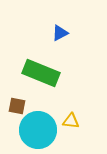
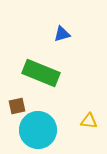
blue triangle: moved 2 px right, 1 px down; rotated 12 degrees clockwise
brown square: rotated 24 degrees counterclockwise
yellow triangle: moved 18 px right
